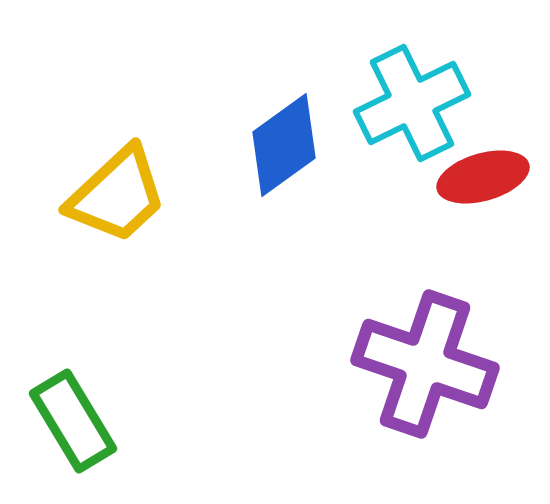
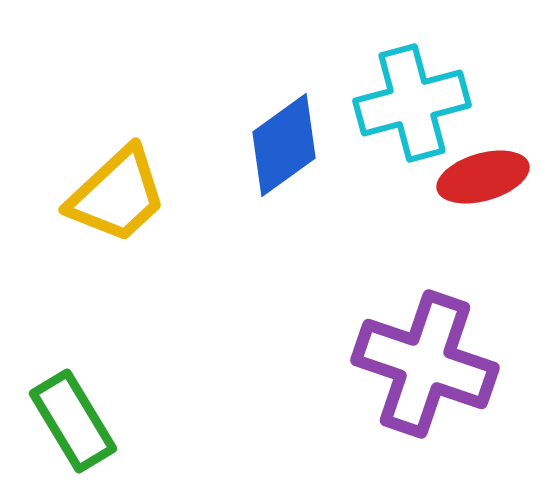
cyan cross: rotated 11 degrees clockwise
